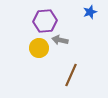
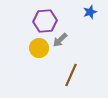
gray arrow: rotated 56 degrees counterclockwise
